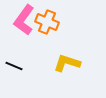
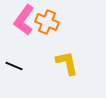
yellow L-shape: rotated 60 degrees clockwise
